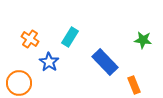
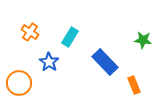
orange cross: moved 7 px up
